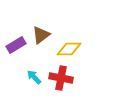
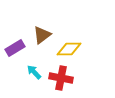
brown triangle: moved 1 px right
purple rectangle: moved 1 px left, 3 px down
cyan arrow: moved 5 px up
